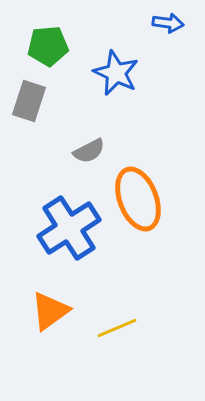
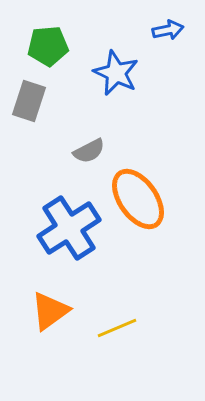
blue arrow: moved 7 px down; rotated 20 degrees counterclockwise
orange ellipse: rotated 14 degrees counterclockwise
